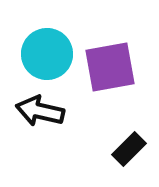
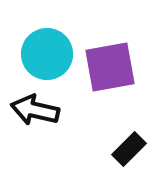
black arrow: moved 5 px left, 1 px up
